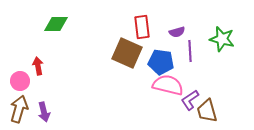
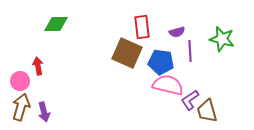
brown arrow: moved 2 px right, 2 px up
